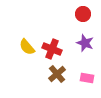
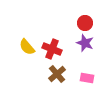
red circle: moved 2 px right, 9 px down
